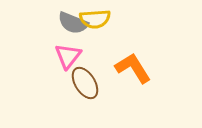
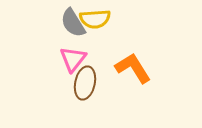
gray semicircle: rotated 36 degrees clockwise
pink triangle: moved 5 px right, 3 px down
brown ellipse: rotated 44 degrees clockwise
